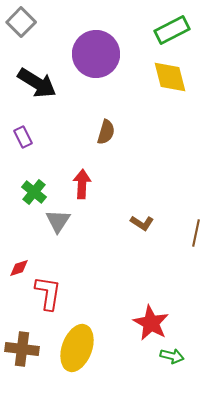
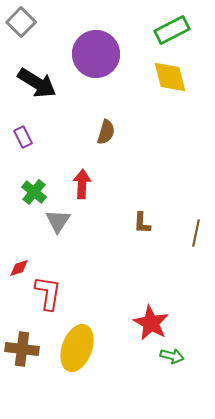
brown L-shape: rotated 60 degrees clockwise
